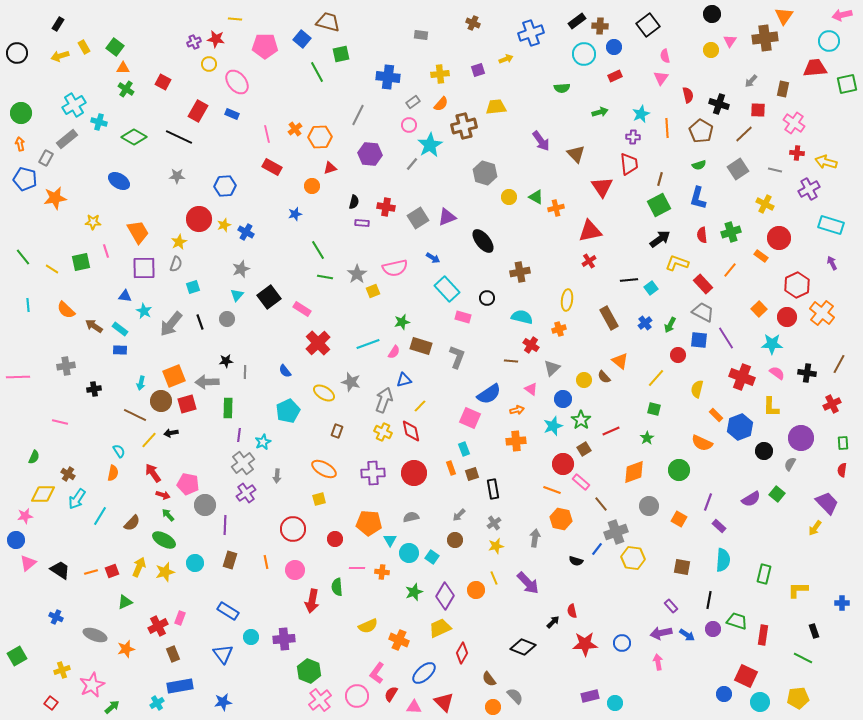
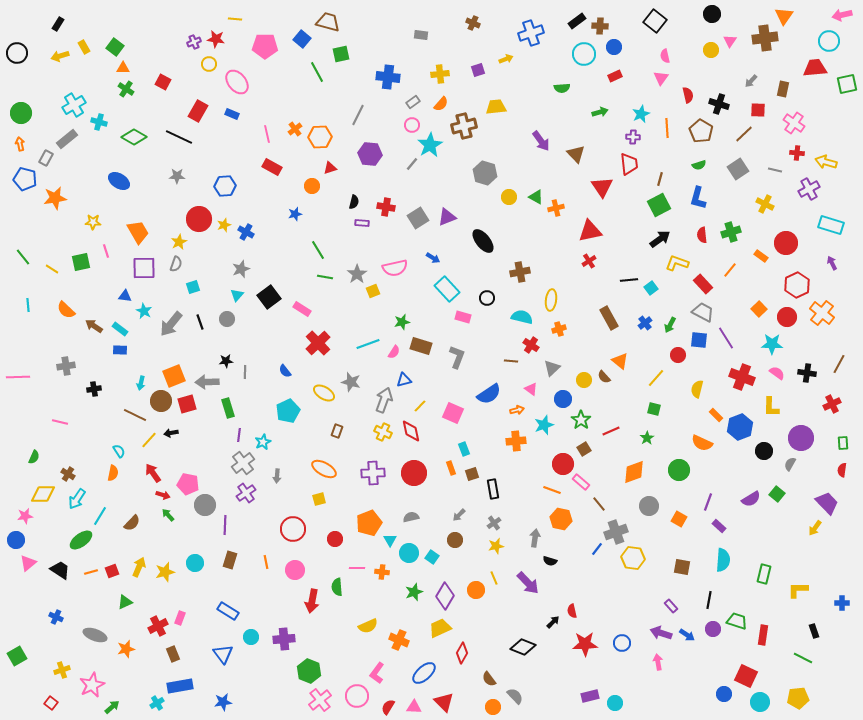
black square at (648, 25): moved 7 px right, 4 px up; rotated 15 degrees counterclockwise
pink circle at (409, 125): moved 3 px right
red circle at (779, 238): moved 7 px right, 5 px down
yellow ellipse at (567, 300): moved 16 px left
green rectangle at (228, 408): rotated 18 degrees counterclockwise
pink square at (470, 418): moved 17 px left, 5 px up
cyan star at (553, 426): moved 9 px left, 1 px up
brown line at (601, 504): moved 2 px left
orange pentagon at (369, 523): rotated 25 degrees counterclockwise
green ellipse at (164, 540): moved 83 px left; rotated 65 degrees counterclockwise
black semicircle at (576, 561): moved 26 px left
purple arrow at (661, 633): rotated 30 degrees clockwise
red semicircle at (391, 694): moved 3 px left, 13 px down
